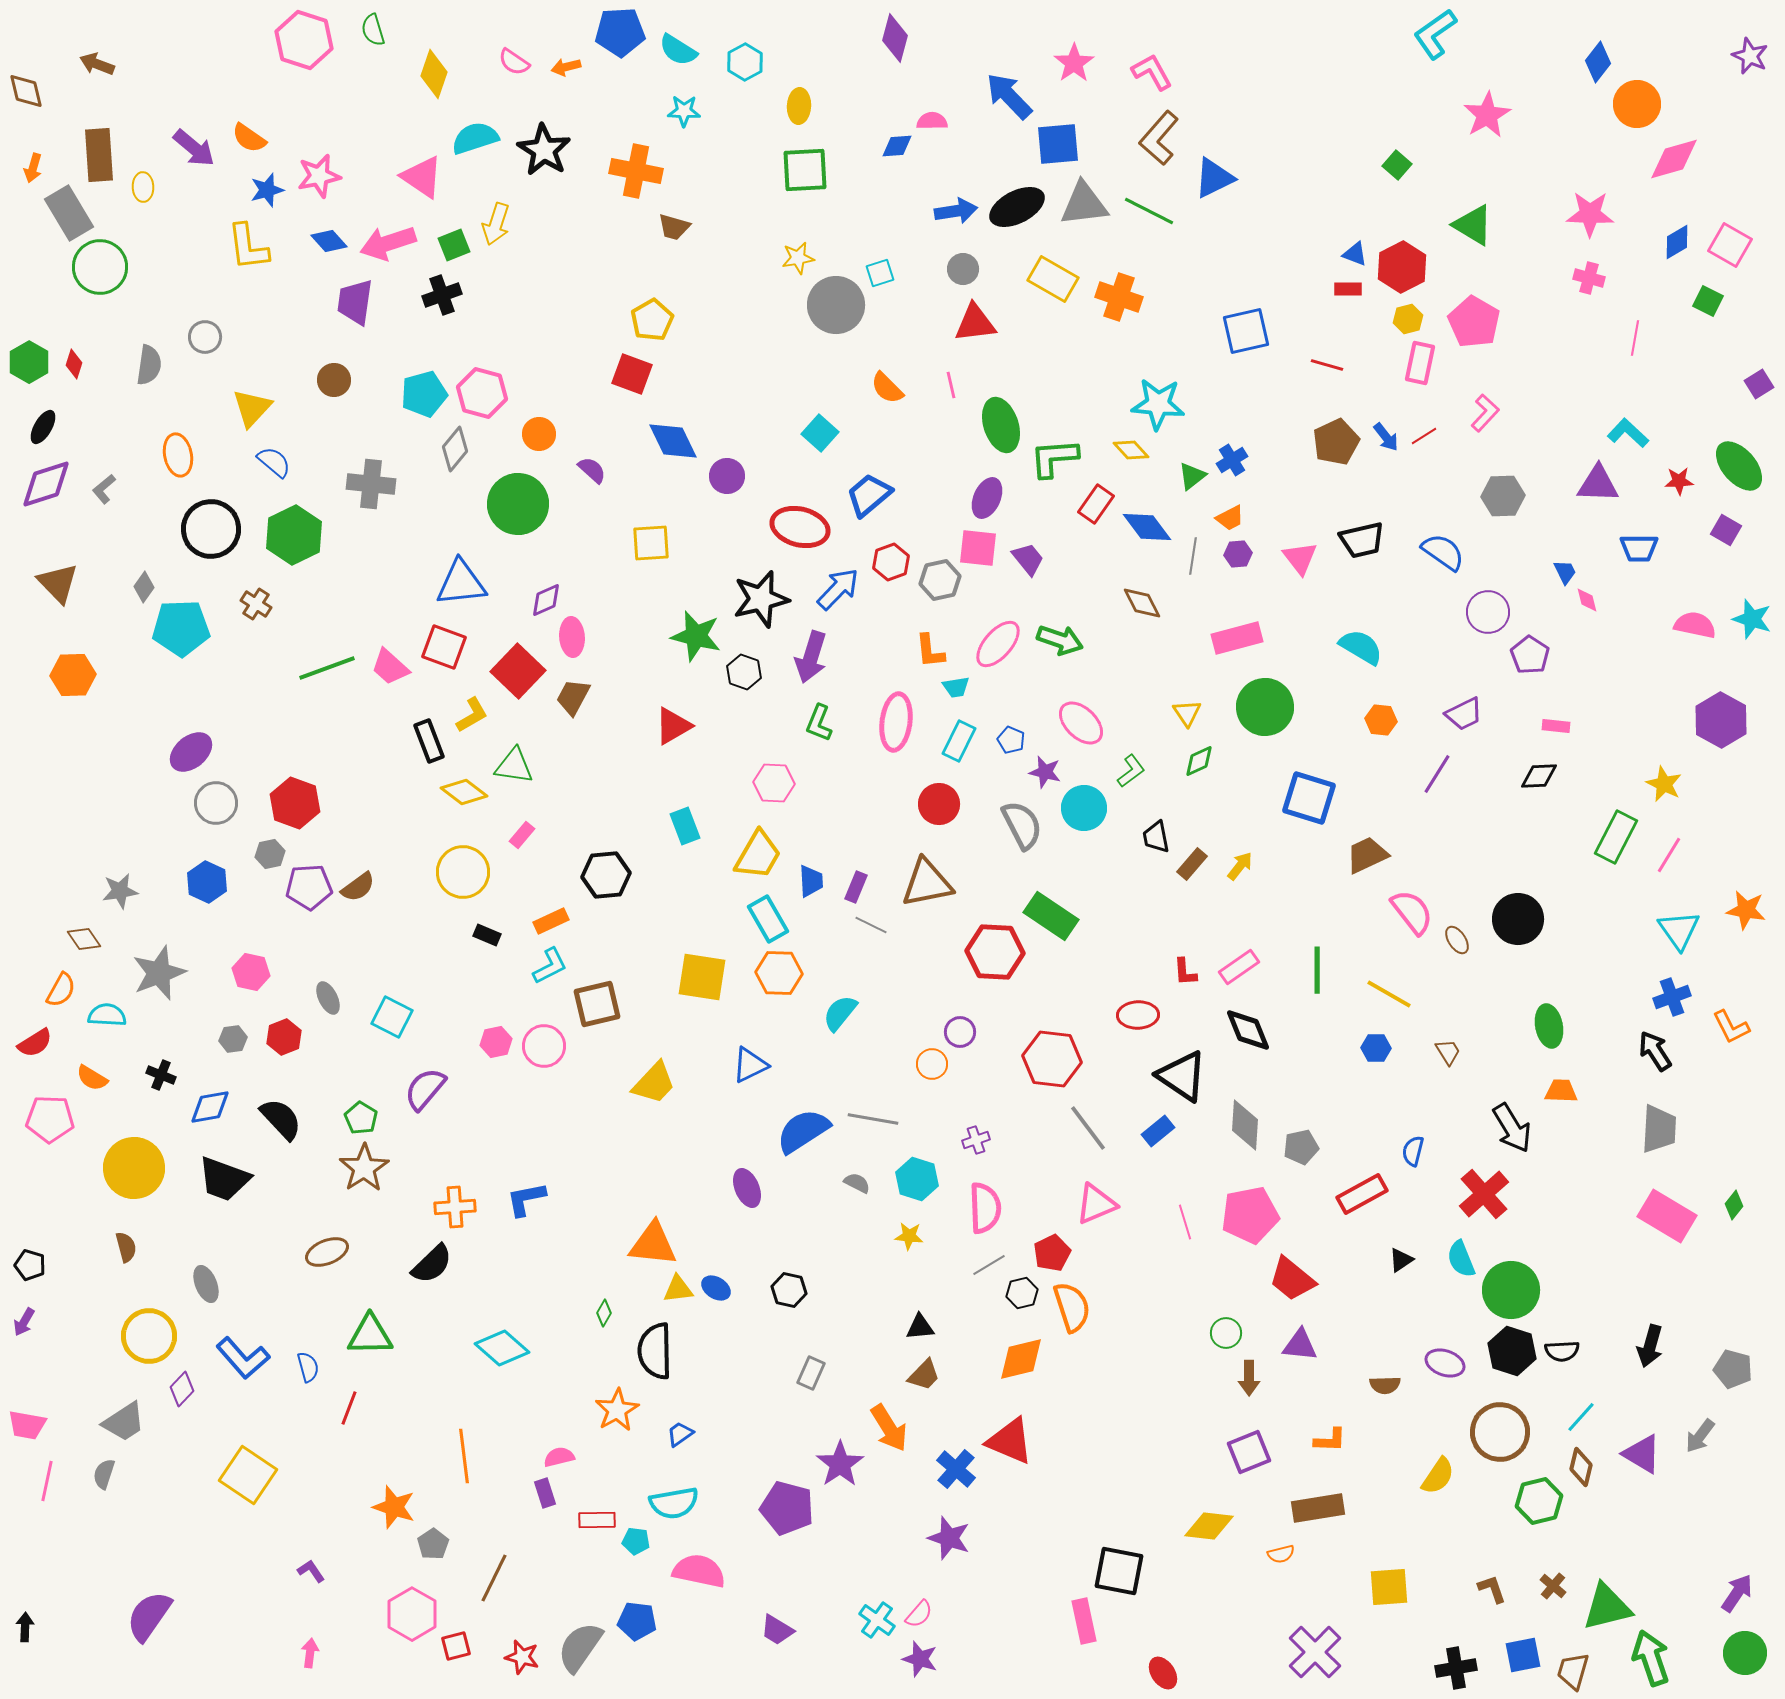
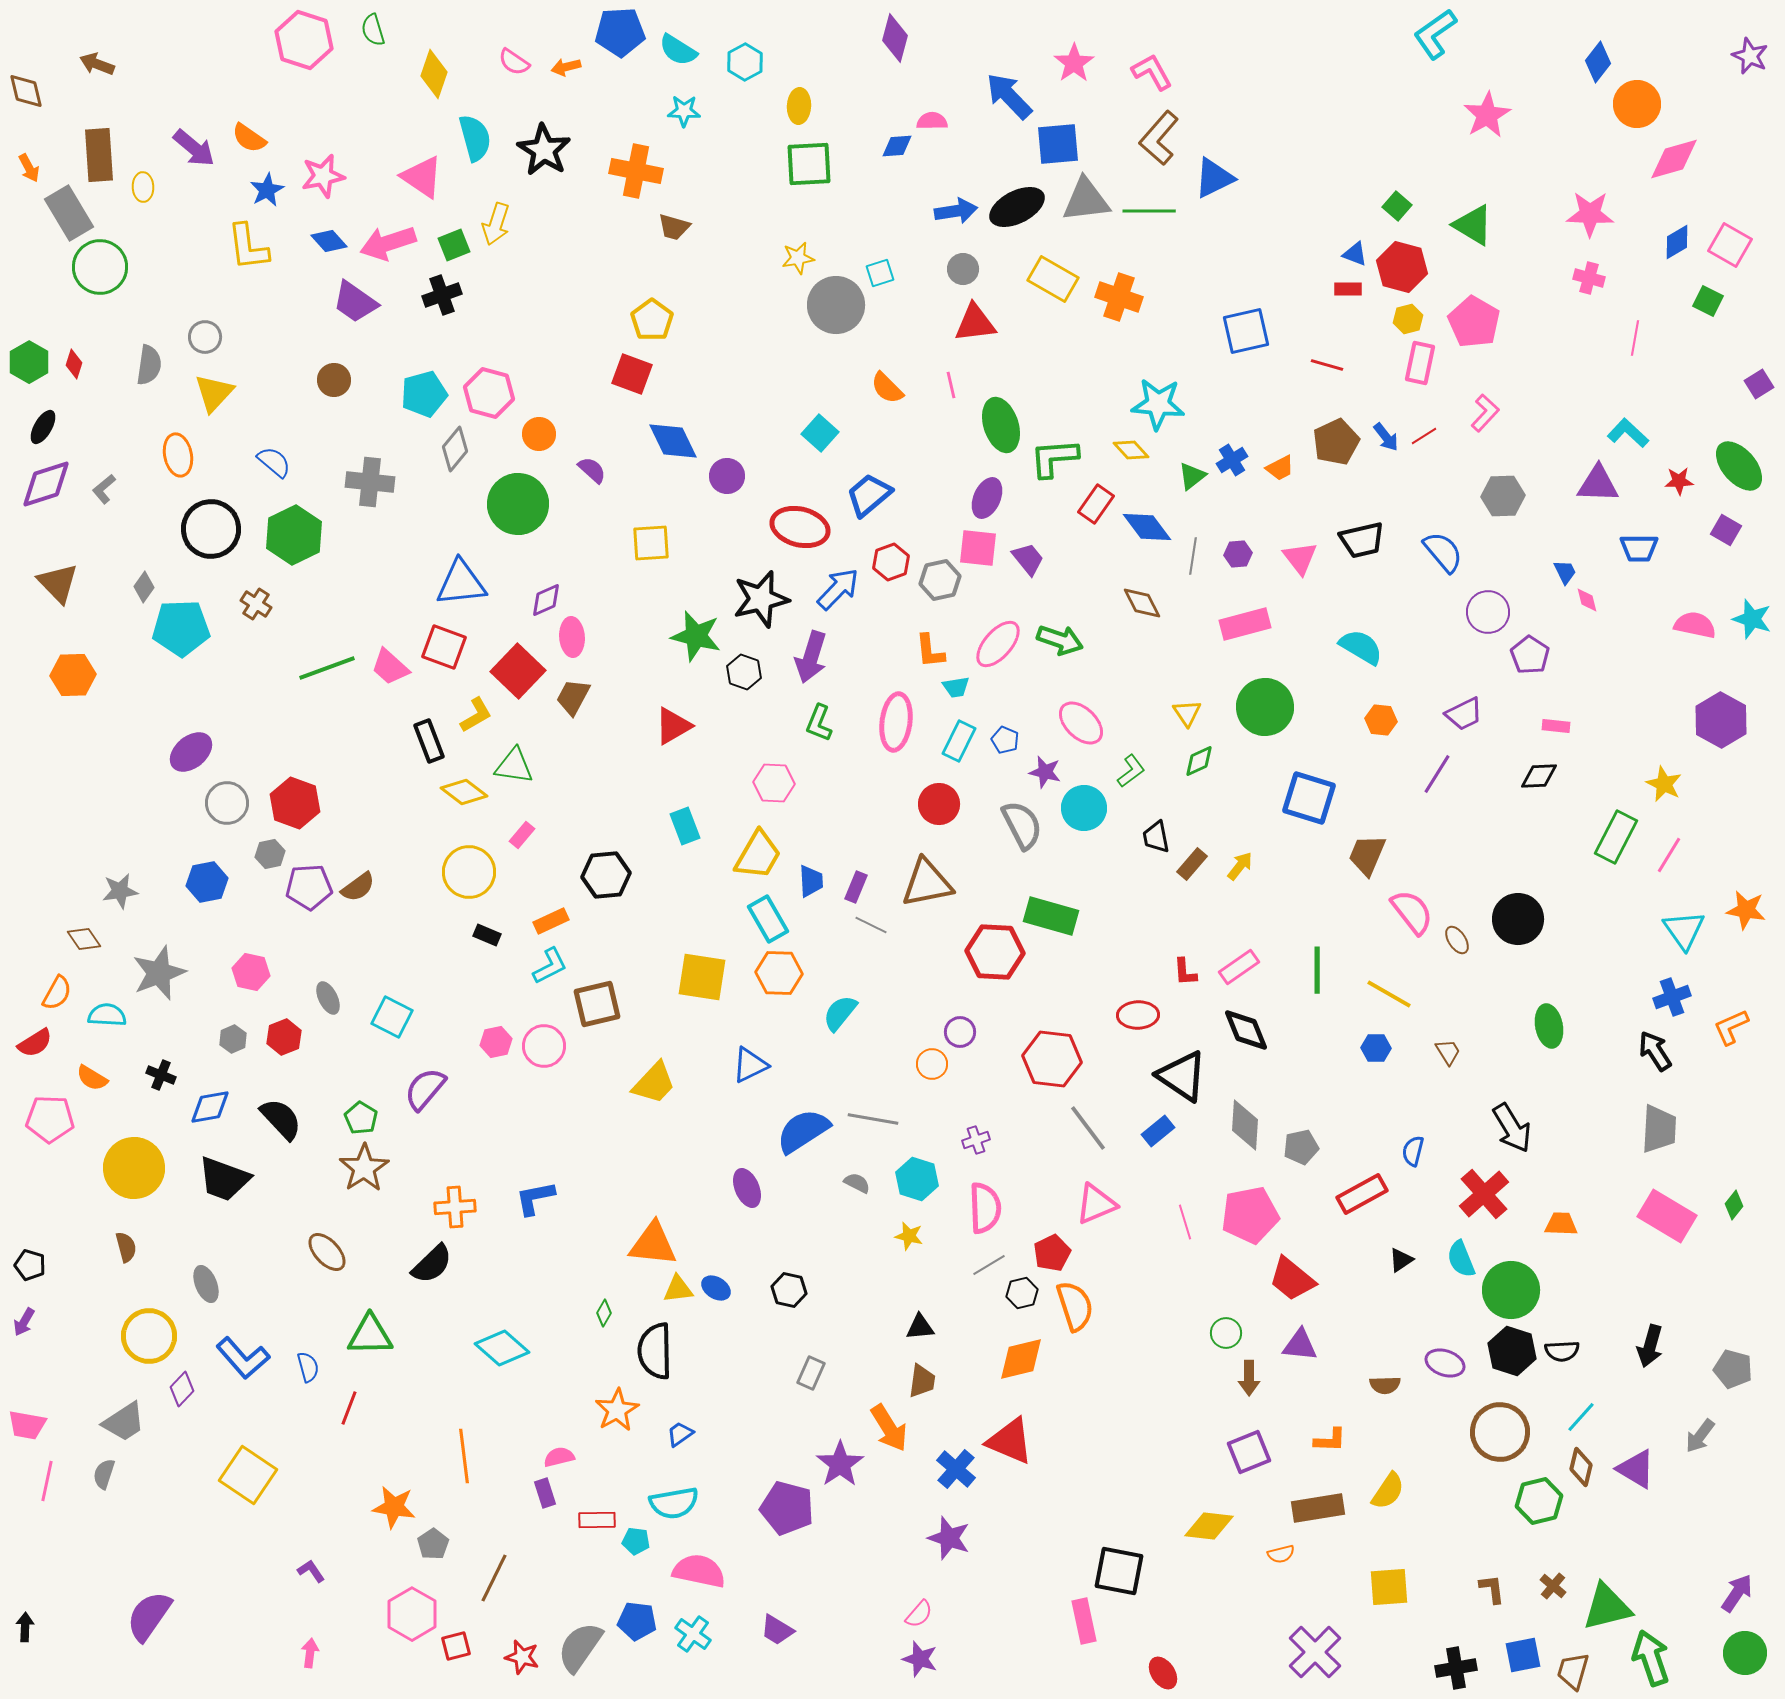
cyan semicircle at (475, 138): rotated 93 degrees clockwise
green square at (1397, 165): moved 41 px down
orange arrow at (33, 168): moved 4 px left; rotated 44 degrees counterclockwise
green square at (805, 170): moved 4 px right, 6 px up
pink star at (319, 176): moved 4 px right
blue star at (267, 190): rotated 12 degrees counterclockwise
gray triangle at (1084, 204): moved 2 px right, 4 px up
green line at (1149, 211): rotated 27 degrees counterclockwise
red hexagon at (1402, 267): rotated 18 degrees counterclockwise
purple trapezoid at (355, 302): rotated 63 degrees counterclockwise
yellow pentagon at (652, 320): rotated 6 degrees counterclockwise
pink hexagon at (482, 393): moved 7 px right
yellow triangle at (252, 408): moved 38 px left, 15 px up
gray cross at (371, 484): moved 1 px left, 2 px up
orange trapezoid at (1230, 518): moved 50 px right, 50 px up
blue semicircle at (1443, 552): rotated 15 degrees clockwise
pink rectangle at (1237, 638): moved 8 px right, 14 px up
yellow L-shape at (472, 715): moved 4 px right
blue pentagon at (1011, 740): moved 6 px left
gray circle at (216, 803): moved 11 px right
brown trapezoid at (1367, 855): rotated 42 degrees counterclockwise
yellow circle at (463, 872): moved 6 px right
blue hexagon at (207, 882): rotated 24 degrees clockwise
green rectangle at (1051, 916): rotated 18 degrees counterclockwise
cyan triangle at (1679, 930): moved 5 px right
orange semicircle at (61, 990): moved 4 px left, 3 px down
orange L-shape at (1731, 1027): rotated 93 degrees clockwise
black diamond at (1248, 1030): moved 2 px left
gray hexagon at (233, 1039): rotated 16 degrees counterclockwise
orange trapezoid at (1561, 1091): moved 133 px down
blue L-shape at (526, 1199): moved 9 px right, 1 px up
yellow star at (909, 1236): rotated 8 degrees clockwise
brown ellipse at (327, 1252): rotated 69 degrees clockwise
orange semicircle at (1072, 1307): moved 3 px right, 1 px up
brown trapezoid at (924, 1375): moved 2 px left, 6 px down; rotated 36 degrees counterclockwise
purple triangle at (1642, 1454): moved 6 px left, 15 px down
yellow semicircle at (1438, 1476): moved 50 px left, 15 px down
orange star at (394, 1507): rotated 9 degrees counterclockwise
brown L-shape at (1492, 1589): rotated 12 degrees clockwise
cyan cross at (877, 1620): moved 184 px left, 14 px down
